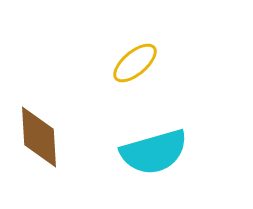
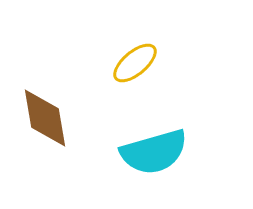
brown diamond: moved 6 px right, 19 px up; rotated 6 degrees counterclockwise
